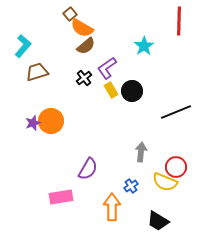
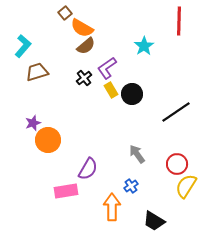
brown square: moved 5 px left, 1 px up
black circle: moved 3 px down
black line: rotated 12 degrees counterclockwise
orange circle: moved 3 px left, 19 px down
gray arrow: moved 4 px left, 2 px down; rotated 42 degrees counterclockwise
red circle: moved 1 px right, 3 px up
yellow semicircle: moved 21 px right, 4 px down; rotated 100 degrees clockwise
pink rectangle: moved 5 px right, 6 px up
black trapezoid: moved 4 px left
